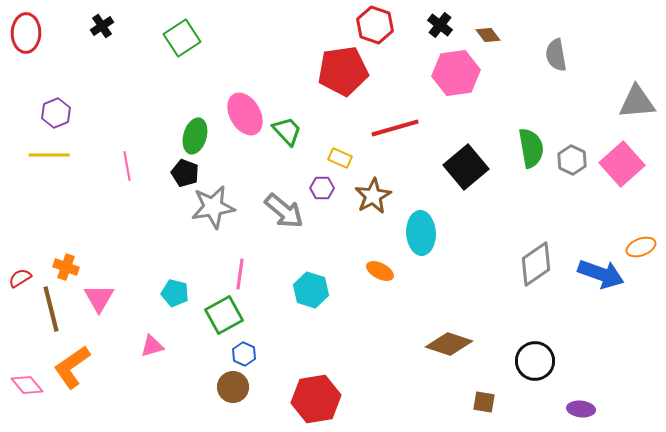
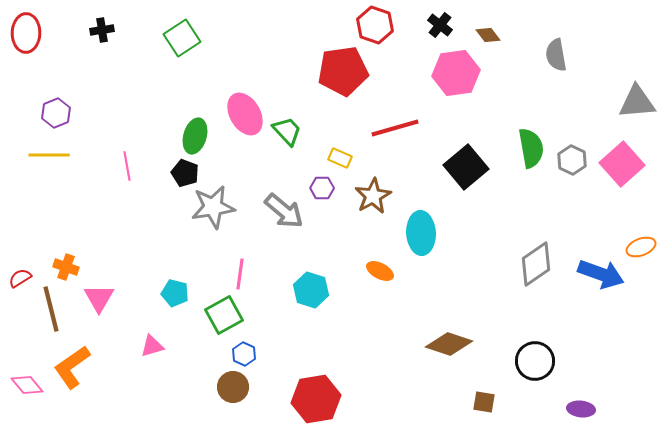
black cross at (102, 26): moved 4 px down; rotated 25 degrees clockwise
